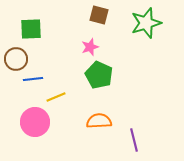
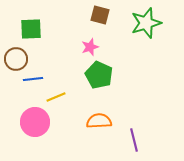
brown square: moved 1 px right
